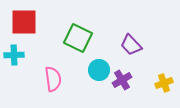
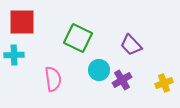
red square: moved 2 px left
